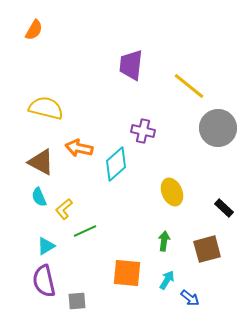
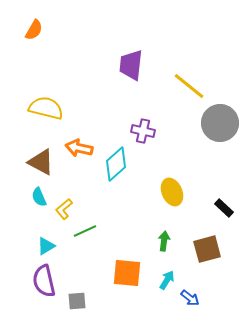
gray circle: moved 2 px right, 5 px up
